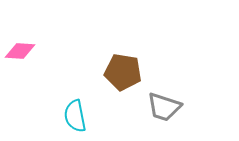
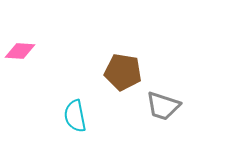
gray trapezoid: moved 1 px left, 1 px up
